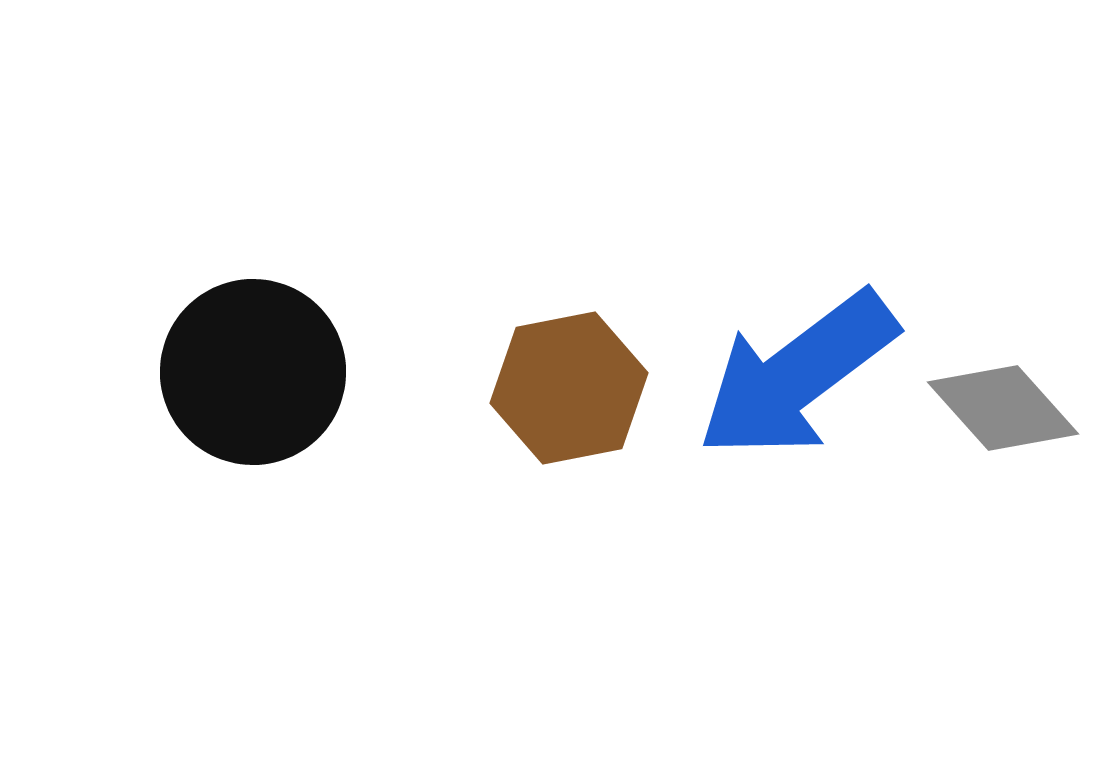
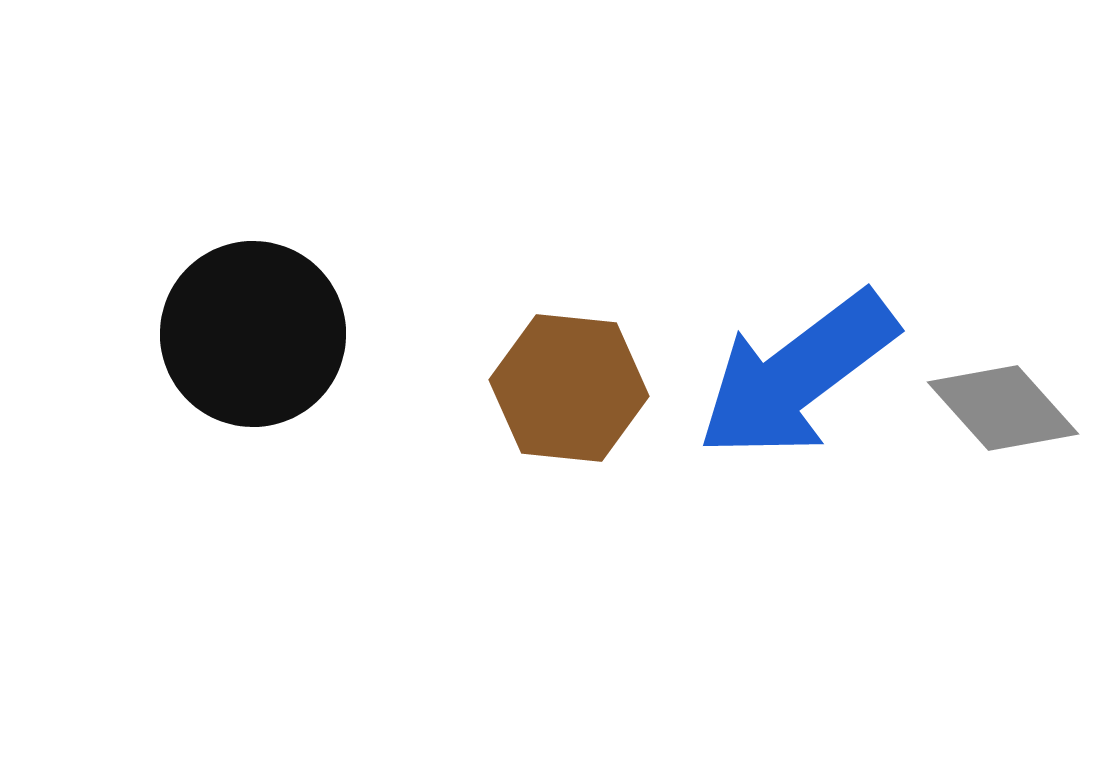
black circle: moved 38 px up
brown hexagon: rotated 17 degrees clockwise
